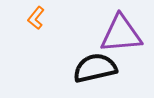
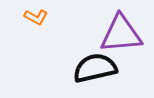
orange L-shape: moved 1 px up; rotated 100 degrees counterclockwise
